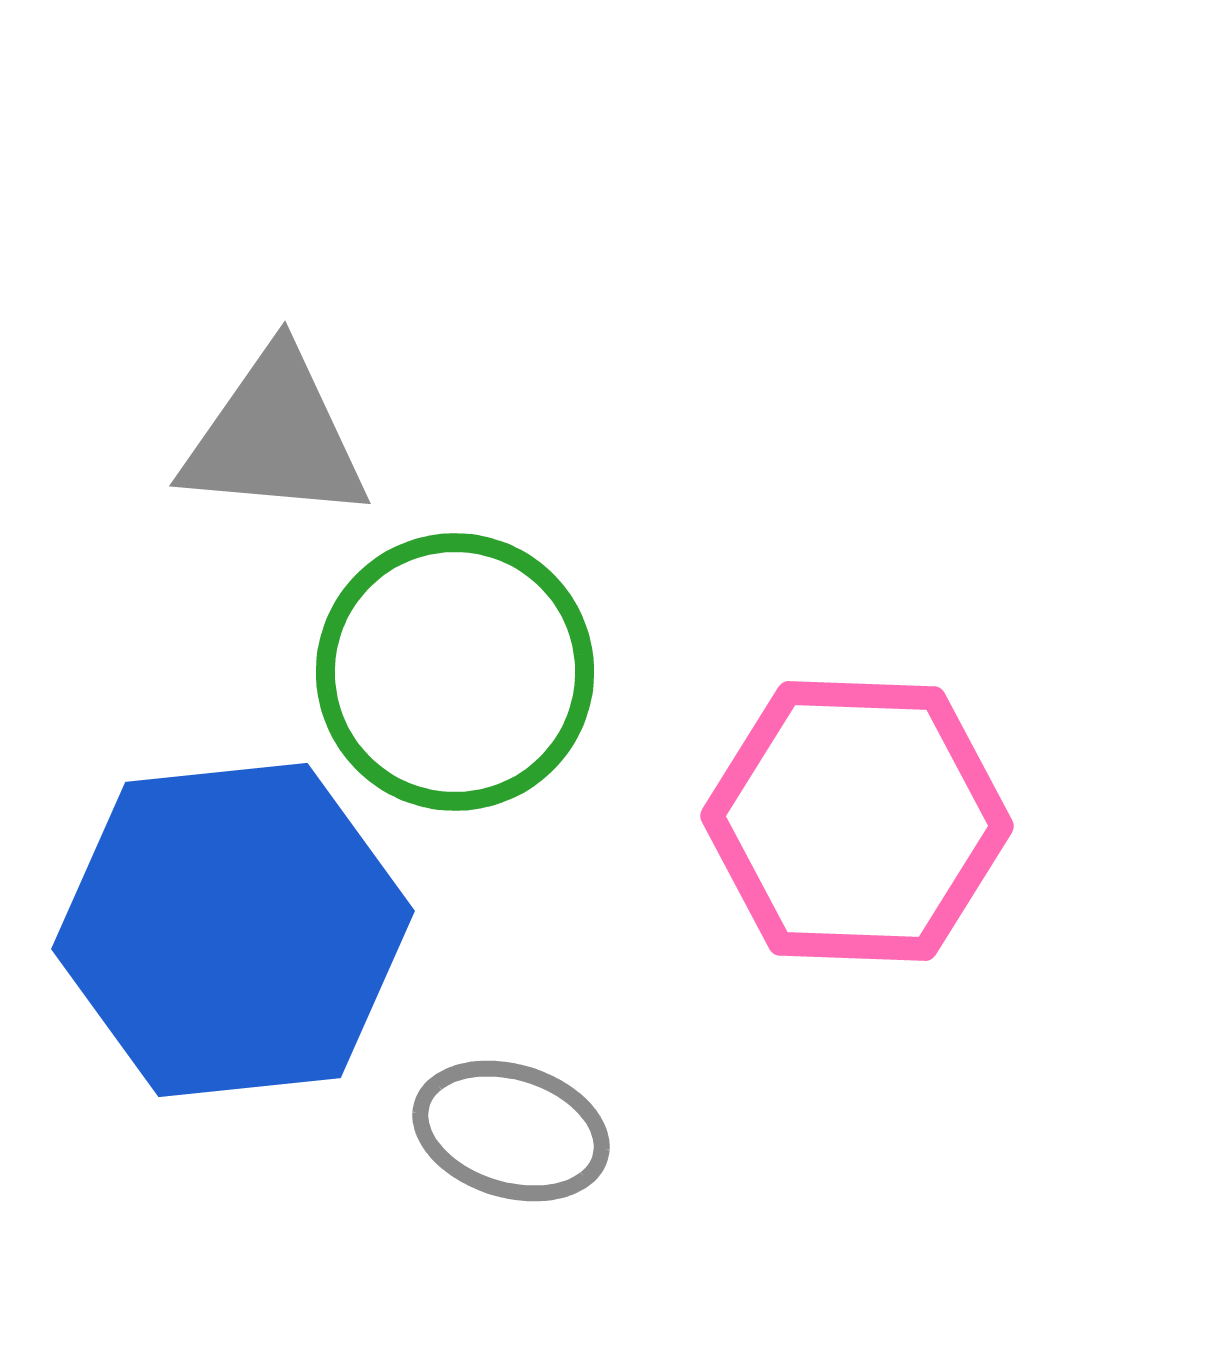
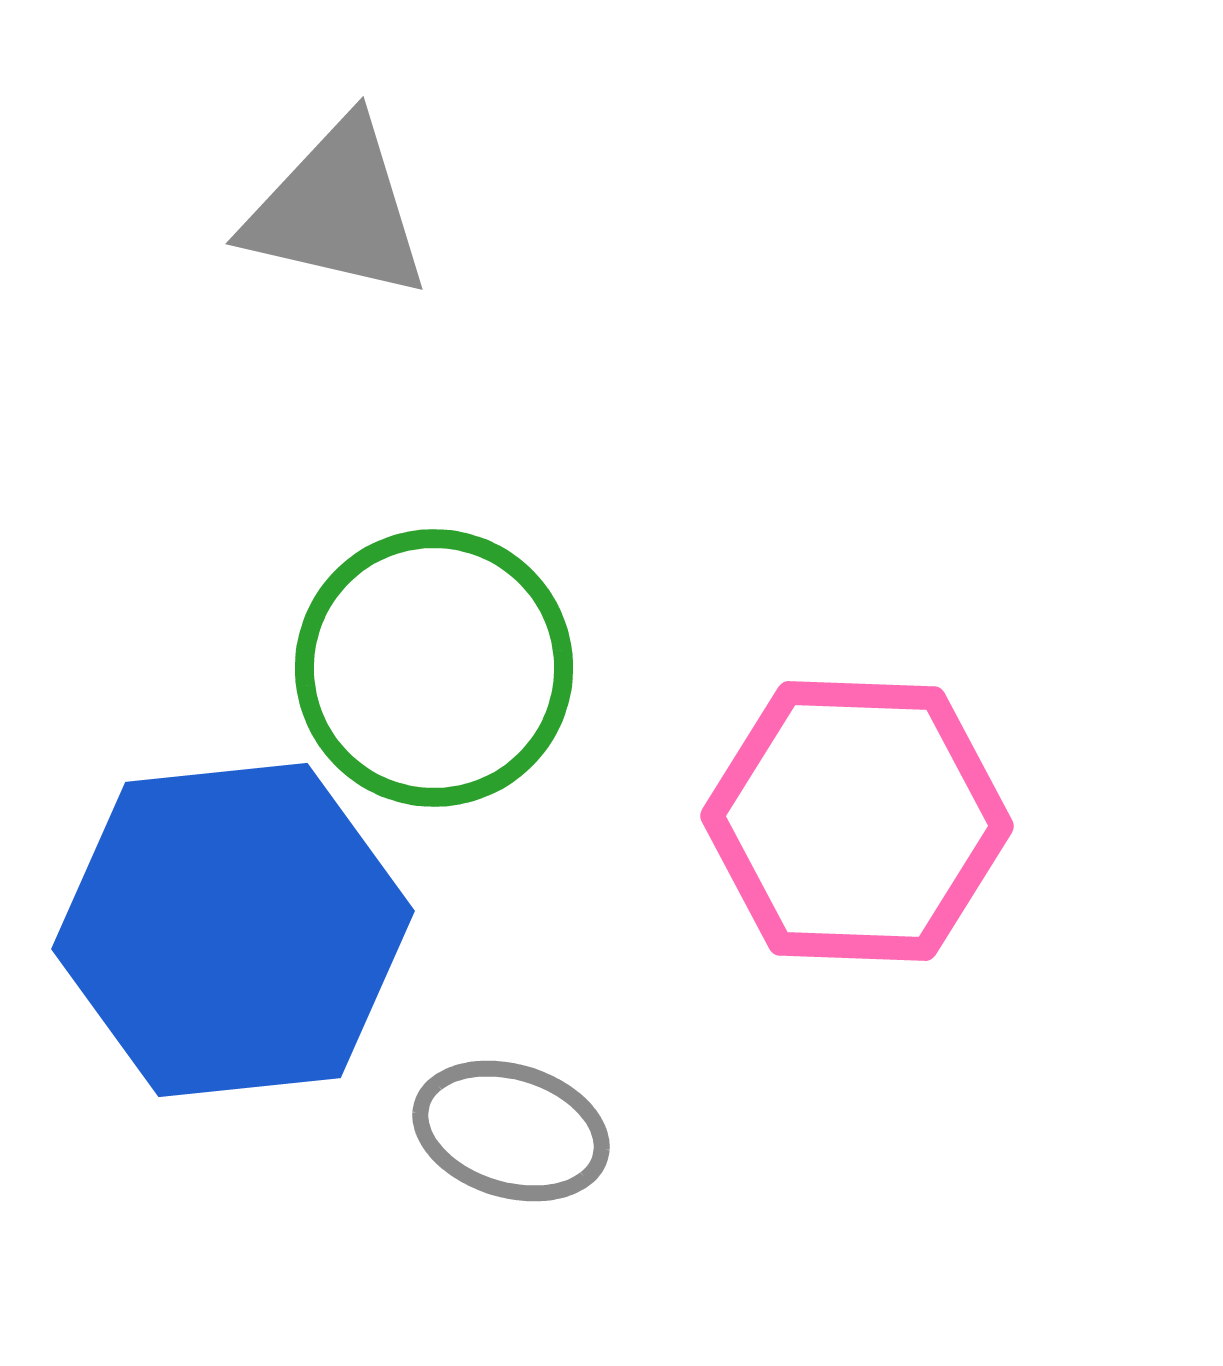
gray triangle: moved 62 px right, 227 px up; rotated 8 degrees clockwise
green circle: moved 21 px left, 4 px up
